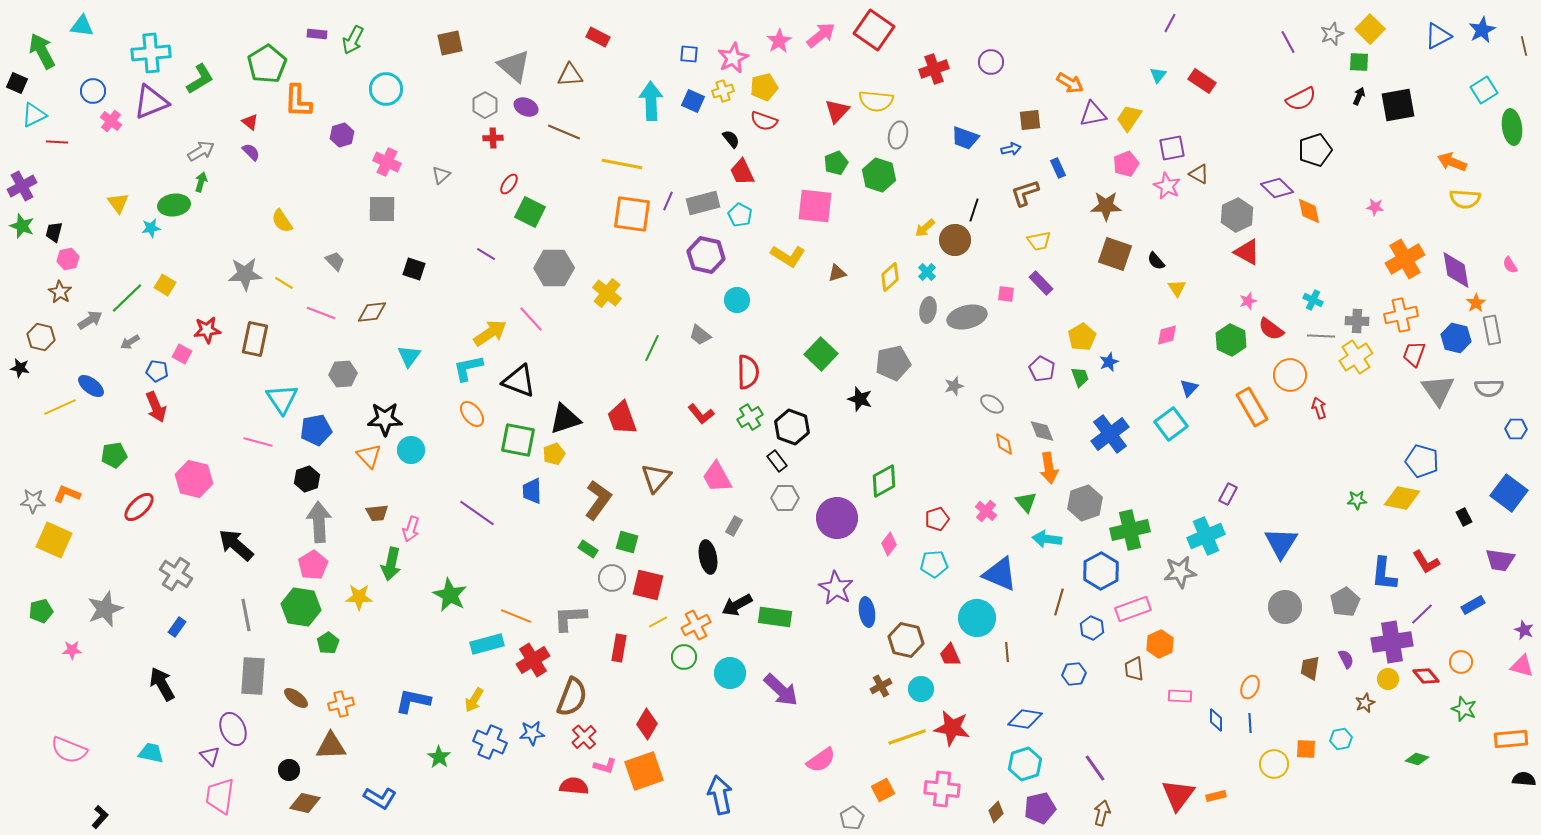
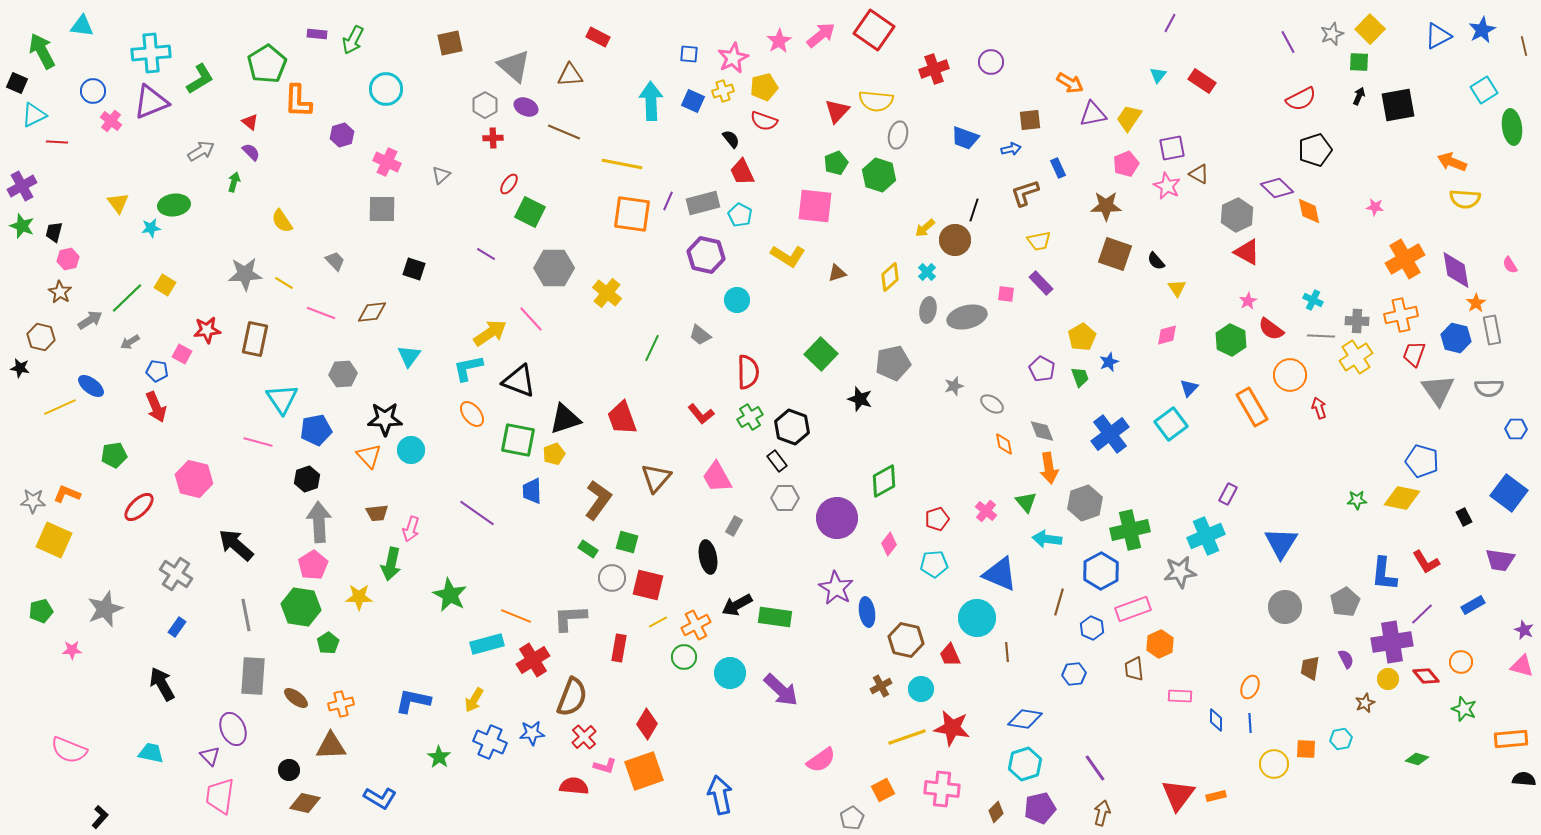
green arrow at (201, 182): moved 33 px right
pink star at (1248, 301): rotated 12 degrees counterclockwise
